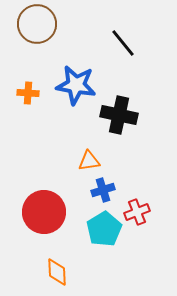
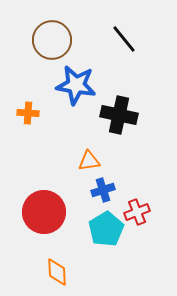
brown circle: moved 15 px right, 16 px down
black line: moved 1 px right, 4 px up
orange cross: moved 20 px down
cyan pentagon: moved 2 px right
